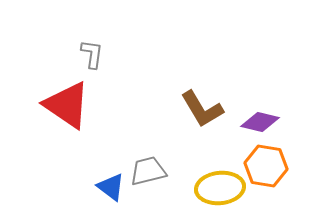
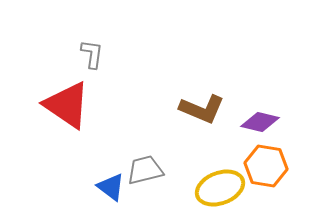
brown L-shape: rotated 36 degrees counterclockwise
gray trapezoid: moved 3 px left, 1 px up
yellow ellipse: rotated 15 degrees counterclockwise
